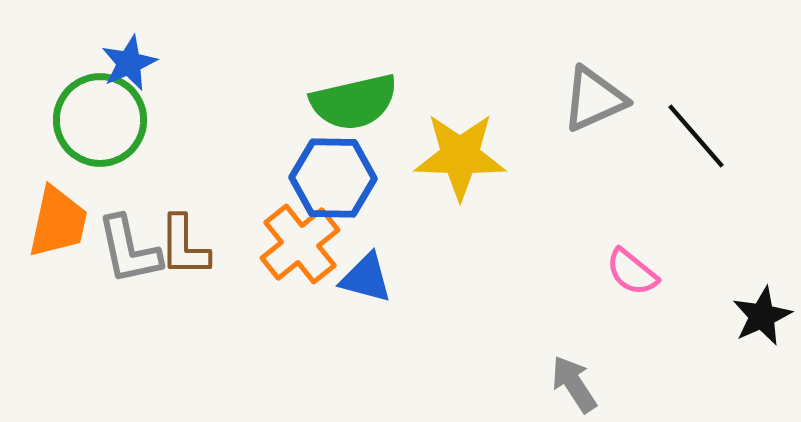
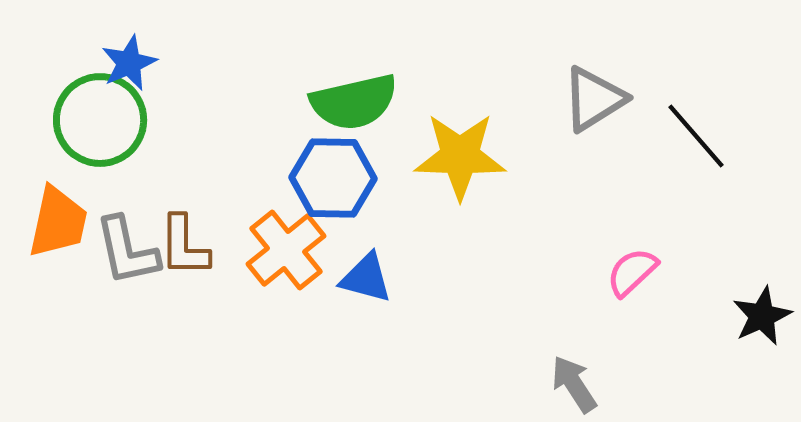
gray triangle: rotated 8 degrees counterclockwise
orange cross: moved 14 px left, 6 px down
gray L-shape: moved 2 px left, 1 px down
pink semicircle: rotated 98 degrees clockwise
